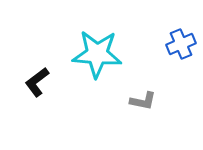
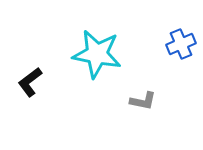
cyan star: rotated 6 degrees clockwise
black L-shape: moved 7 px left
